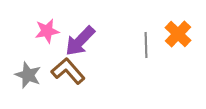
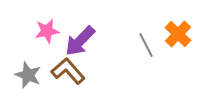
gray line: rotated 25 degrees counterclockwise
